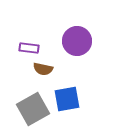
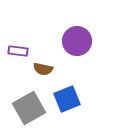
purple rectangle: moved 11 px left, 3 px down
blue square: rotated 12 degrees counterclockwise
gray square: moved 4 px left, 1 px up
